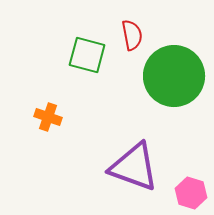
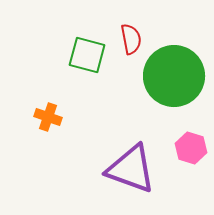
red semicircle: moved 1 px left, 4 px down
purple triangle: moved 3 px left, 2 px down
pink hexagon: moved 45 px up
